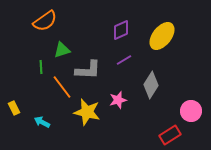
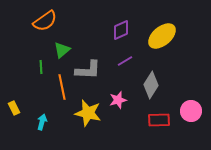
yellow ellipse: rotated 12 degrees clockwise
green triangle: rotated 24 degrees counterclockwise
purple line: moved 1 px right, 1 px down
orange line: rotated 25 degrees clockwise
yellow star: moved 1 px right, 1 px down
cyan arrow: rotated 77 degrees clockwise
red rectangle: moved 11 px left, 15 px up; rotated 30 degrees clockwise
